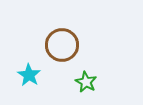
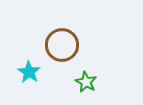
cyan star: moved 3 px up
